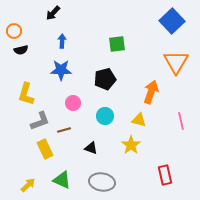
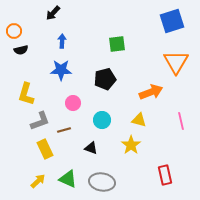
blue square: rotated 25 degrees clockwise
orange arrow: rotated 50 degrees clockwise
cyan circle: moved 3 px left, 4 px down
green triangle: moved 6 px right, 1 px up
yellow arrow: moved 10 px right, 4 px up
